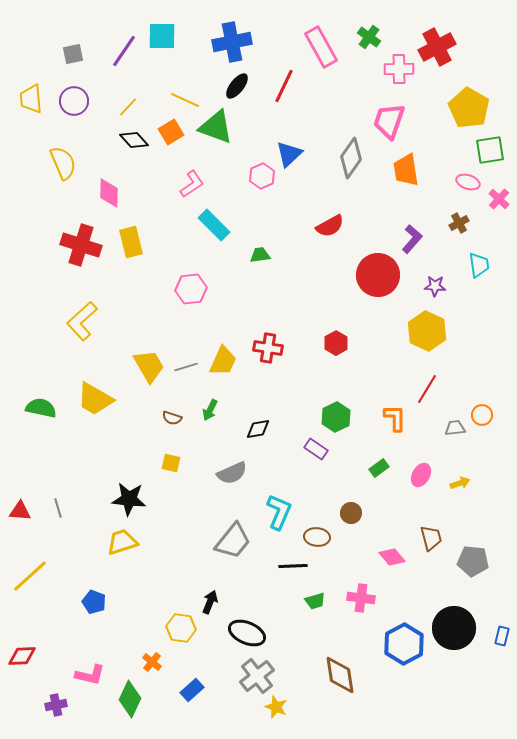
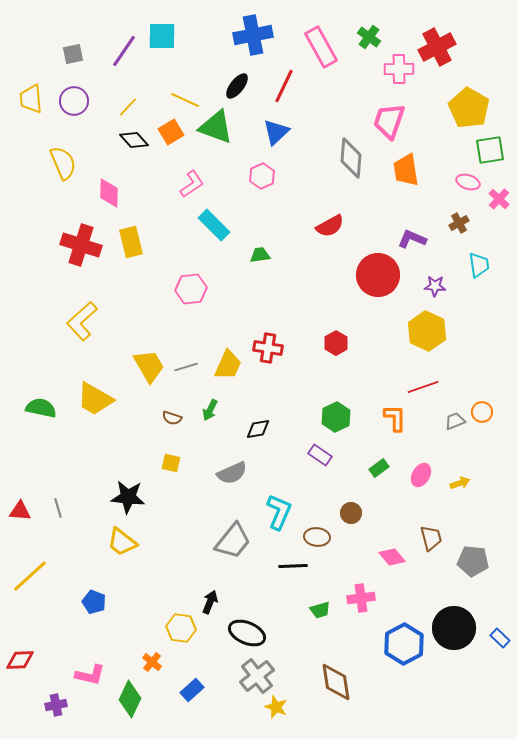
blue cross at (232, 42): moved 21 px right, 7 px up
blue triangle at (289, 154): moved 13 px left, 22 px up
gray diamond at (351, 158): rotated 30 degrees counterclockwise
purple L-shape at (412, 239): rotated 108 degrees counterclockwise
yellow trapezoid at (223, 361): moved 5 px right, 4 px down
red line at (427, 389): moved 4 px left, 2 px up; rotated 40 degrees clockwise
orange circle at (482, 415): moved 3 px up
gray trapezoid at (455, 428): moved 7 px up; rotated 15 degrees counterclockwise
purple rectangle at (316, 449): moved 4 px right, 6 px down
black star at (129, 499): moved 1 px left, 2 px up
yellow trapezoid at (122, 542): rotated 124 degrees counterclockwise
pink cross at (361, 598): rotated 16 degrees counterclockwise
green trapezoid at (315, 601): moved 5 px right, 9 px down
blue rectangle at (502, 636): moved 2 px left, 2 px down; rotated 60 degrees counterclockwise
red diamond at (22, 656): moved 2 px left, 4 px down
brown diamond at (340, 675): moved 4 px left, 7 px down
